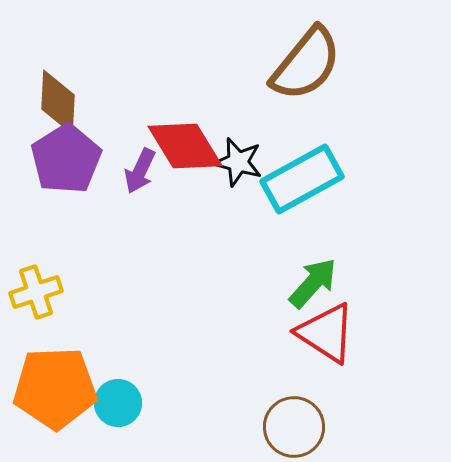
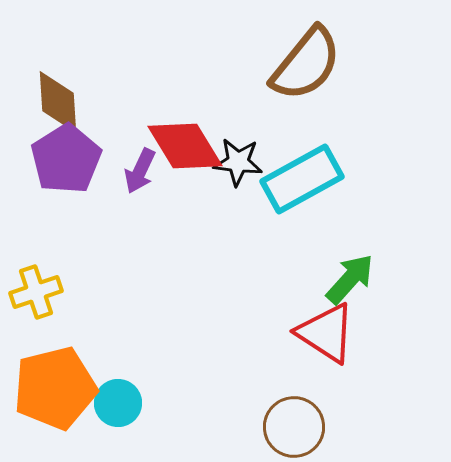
brown diamond: rotated 6 degrees counterclockwise
black star: rotated 9 degrees counterclockwise
green arrow: moved 37 px right, 4 px up
orange pentagon: rotated 12 degrees counterclockwise
